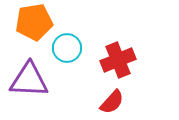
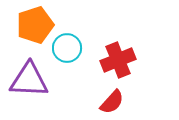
orange pentagon: moved 1 px right, 3 px down; rotated 9 degrees counterclockwise
